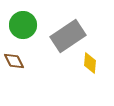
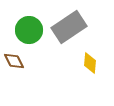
green circle: moved 6 px right, 5 px down
gray rectangle: moved 1 px right, 9 px up
